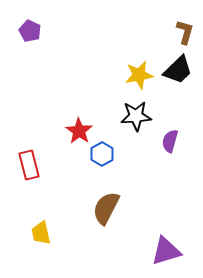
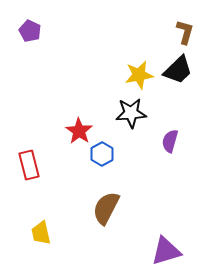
black star: moved 5 px left, 3 px up
